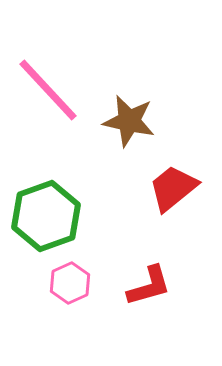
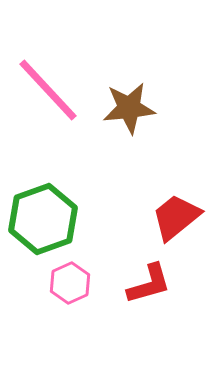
brown star: moved 13 px up; rotated 18 degrees counterclockwise
red trapezoid: moved 3 px right, 29 px down
green hexagon: moved 3 px left, 3 px down
red L-shape: moved 2 px up
